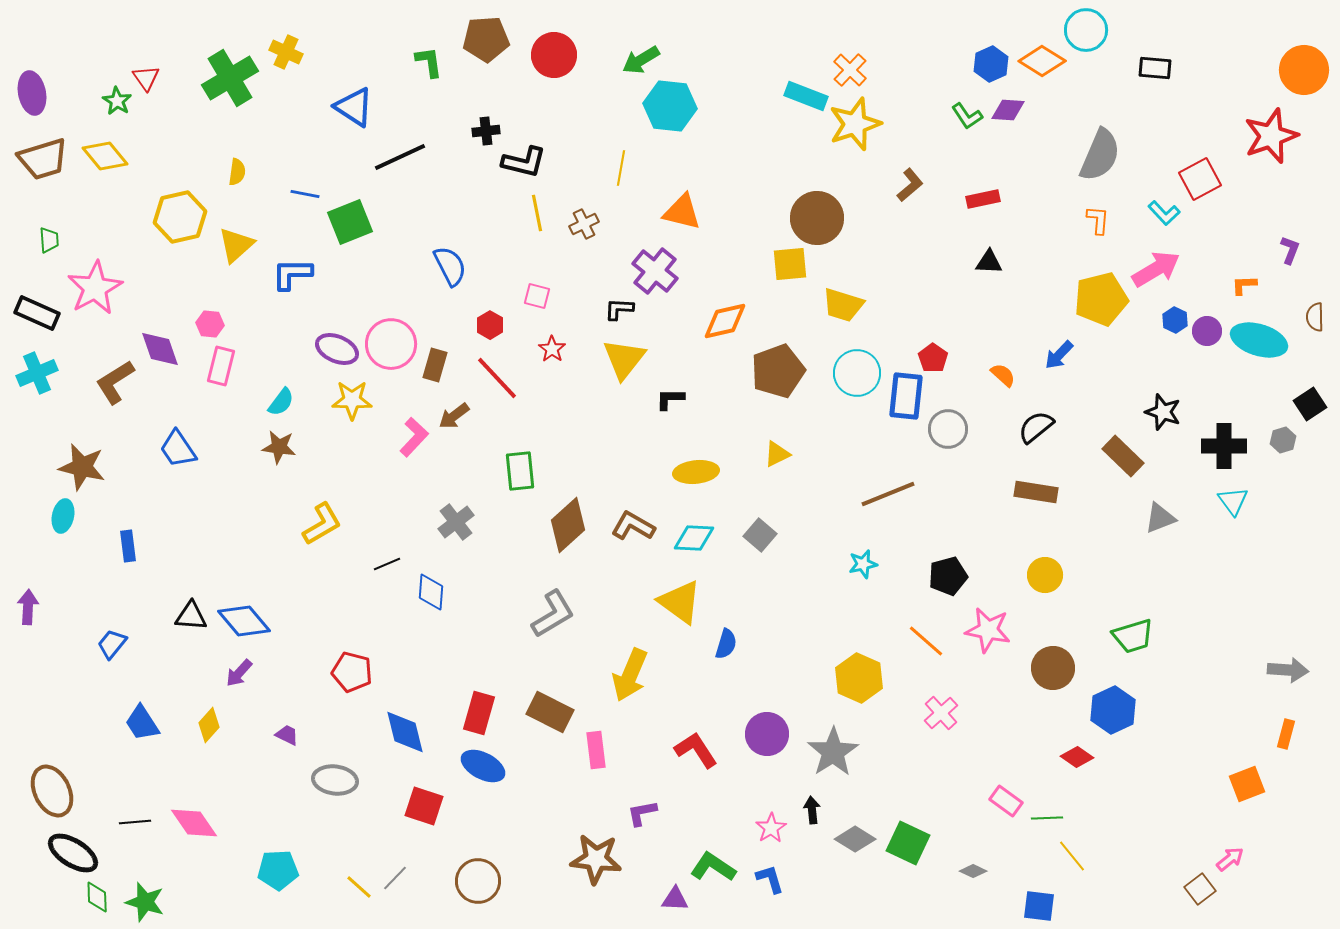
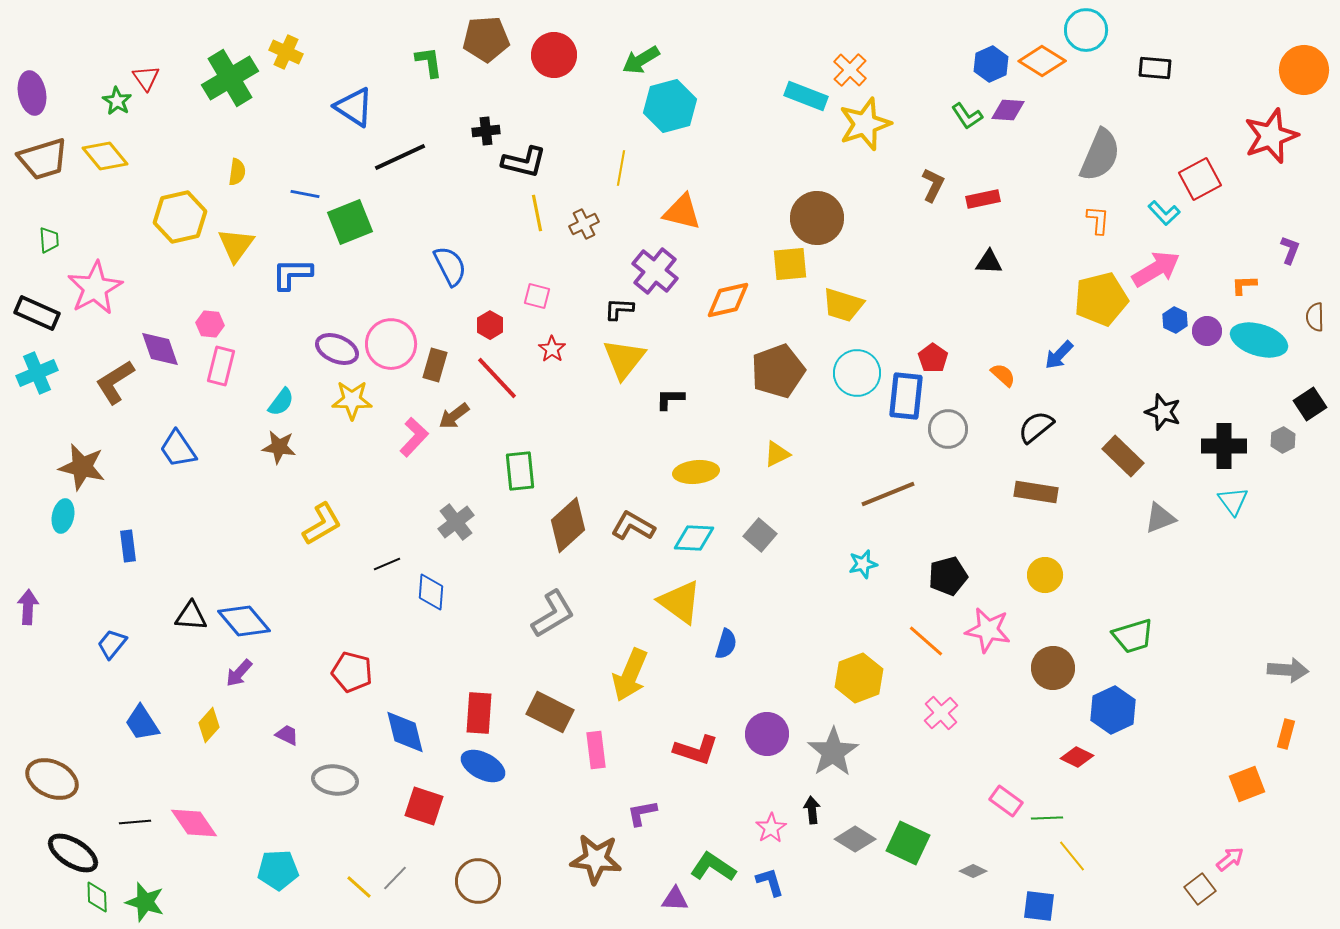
cyan hexagon at (670, 106): rotated 21 degrees counterclockwise
yellow star at (855, 124): moved 10 px right
brown L-shape at (910, 185): moved 23 px right; rotated 24 degrees counterclockwise
yellow triangle at (236, 245): rotated 12 degrees counterclockwise
orange diamond at (725, 321): moved 3 px right, 21 px up
gray hexagon at (1283, 440): rotated 10 degrees counterclockwise
yellow hexagon at (859, 678): rotated 15 degrees clockwise
red rectangle at (479, 713): rotated 12 degrees counterclockwise
red L-shape at (696, 750): rotated 141 degrees clockwise
red diamond at (1077, 757): rotated 8 degrees counterclockwise
brown ellipse at (52, 791): moved 12 px up; rotated 39 degrees counterclockwise
blue L-shape at (770, 879): moved 3 px down
